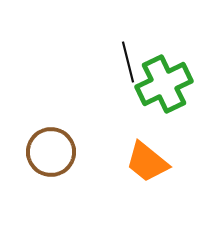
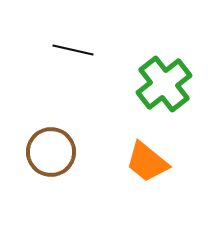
black line: moved 55 px left, 12 px up; rotated 63 degrees counterclockwise
green cross: rotated 12 degrees counterclockwise
